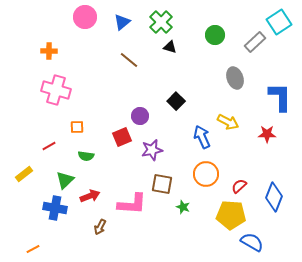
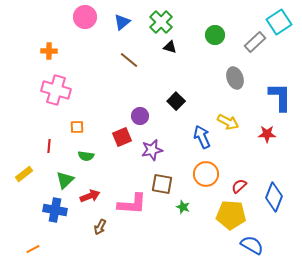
red line: rotated 56 degrees counterclockwise
blue cross: moved 2 px down
blue semicircle: moved 3 px down
